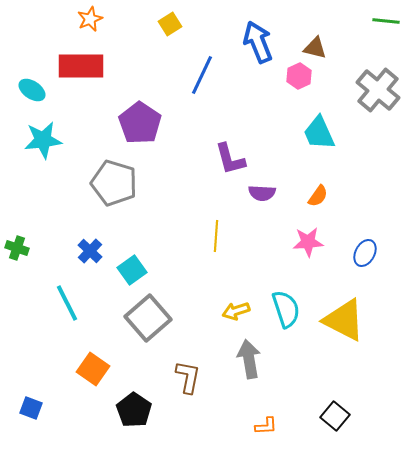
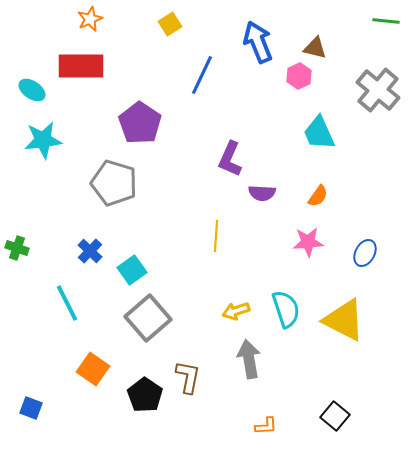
purple L-shape: rotated 39 degrees clockwise
black pentagon: moved 11 px right, 15 px up
